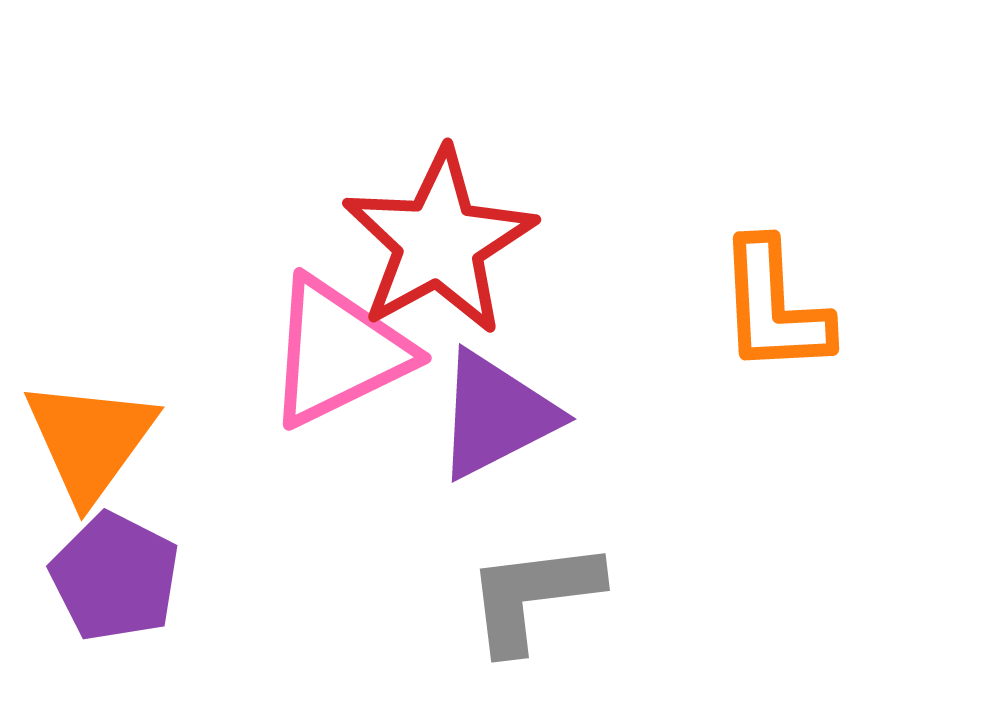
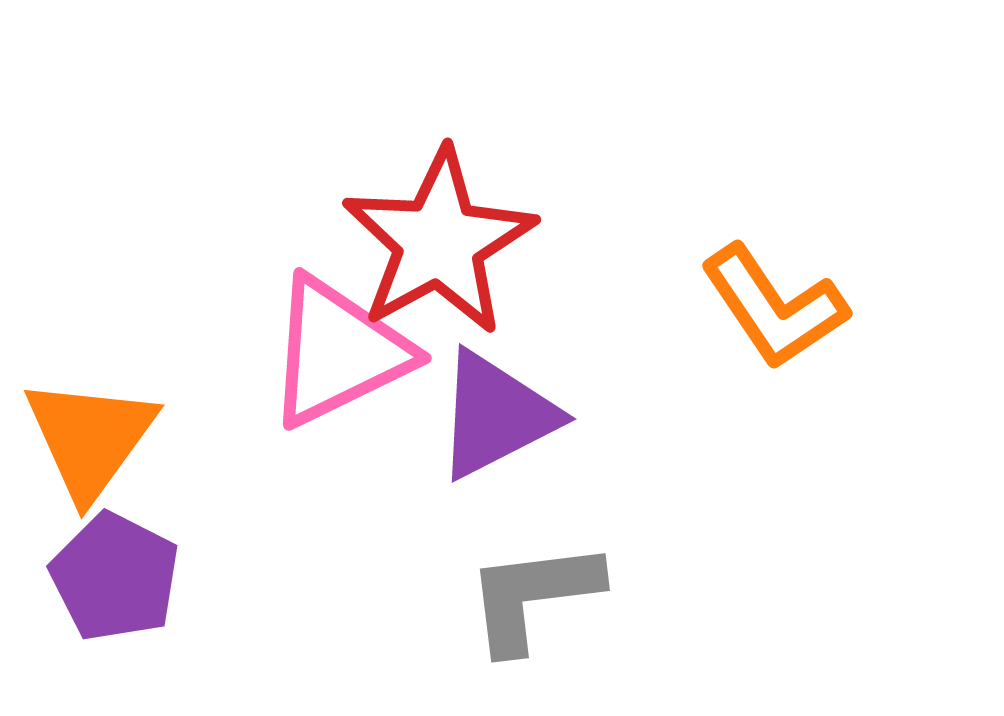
orange L-shape: rotated 31 degrees counterclockwise
orange triangle: moved 2 px up
